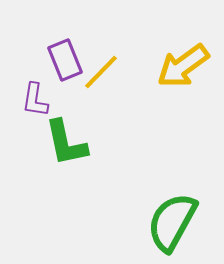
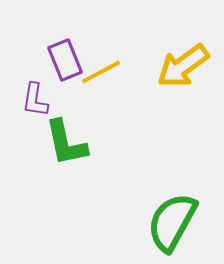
yellow line: rotated 18 degrees clockwise
